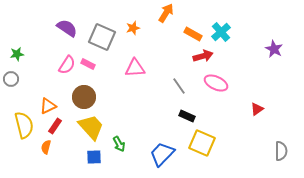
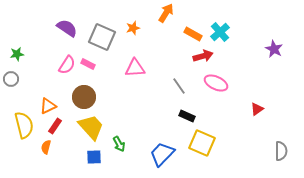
cyan cross: moved 1 px left
